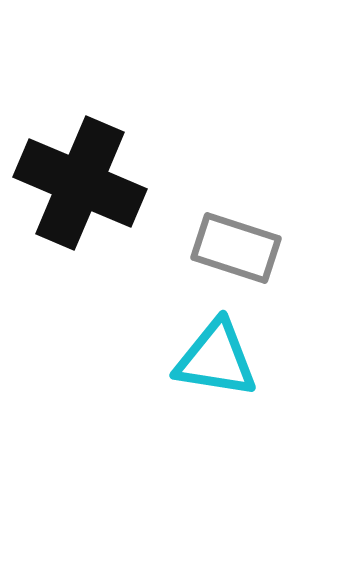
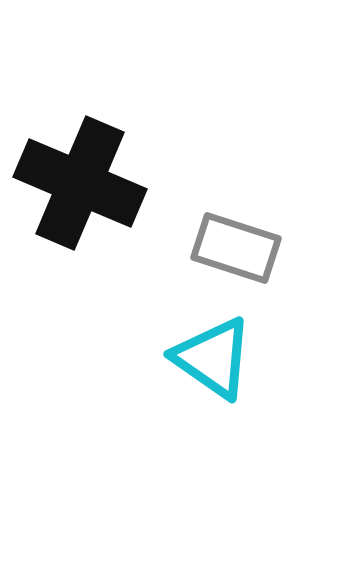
cyan triangle: moved 3 px left, 1 px up; rotated 26 degrees clockwise
